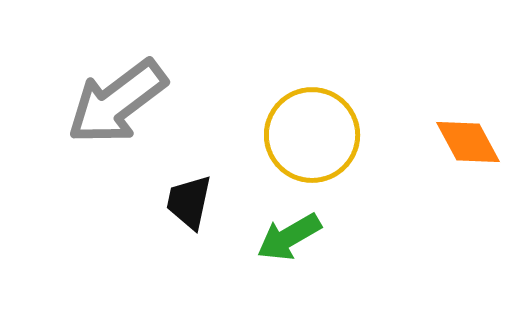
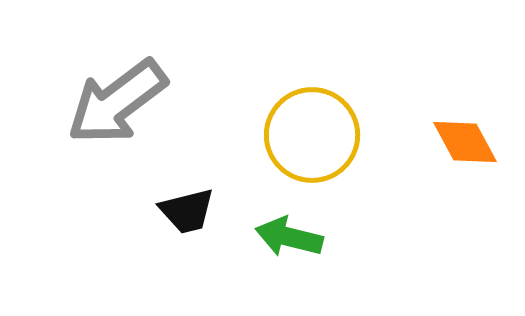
orange diamond: moved 3 px left
black trapezoid: moved 2 px left, 9 px down; rotated 116 degrees counterclockwise
green arrow: rotated 44 degrees clockwise
